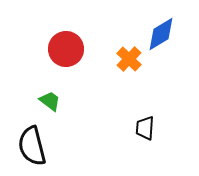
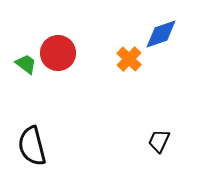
blue diamond: rotated 12 degrees clockwise
red circle: moved 8 px left, 4 px down
green trapezoid: moved 24 px left, 37 px up
black trapezoid: moved 14 px right, 13 px down; rotated 20 degrees clockwise
